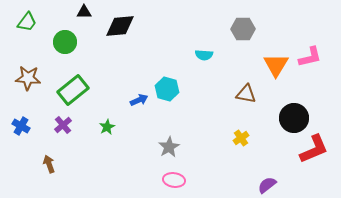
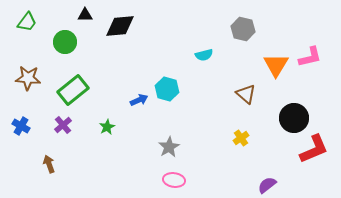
black triangle: moved 1 px right, 3 px down
gray hexagon: rotated 15 degrees clockwise
cyan semicircle: rotated 18 degrees counterclockwise
brown triangle: rotated 30 degrees clockwise
